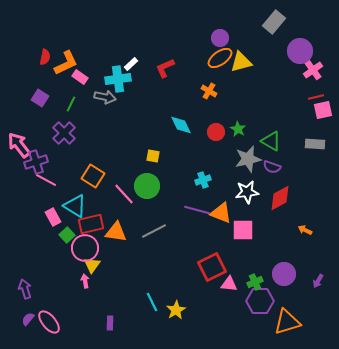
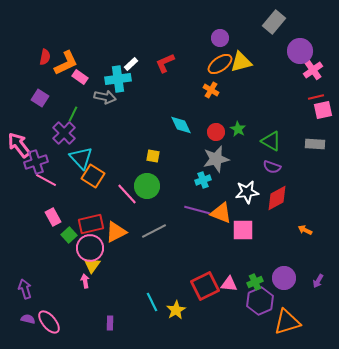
orange ellipse at (220, 58): moved 6 px down
red L-shape at (165, 68): moved 5 px up
orange cross at (209, 91): moved 2 px right, 1 px up
green line at (71, 104): moved 2 px right, 10 px down
gray star at (248, 159): moved 32 px left
pink line at (124, 194): moved 3 px right
red diamond at (280, 198): moved 3 px left
cyan triangle at (75, 206): moved 6 px right, 48 px up; rotated 15 degrees clockwise
orange triangle at (116, 232): rotated 35 degrees counterclockwise
green square at (67, 235): moved 2 px right
pink circle at (85, 248): moved 5 px right
red square at (212, 267): moved 7 px left, 19 px down
purple circle at (284, 274): moved 4 px down
purple hexagon at (260, 301): rotated 24 degrees counterclockwise
purple semicircle at (28, 319): rotated 64 degrees clockwise
